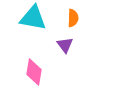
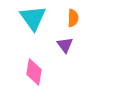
cyan triangle: rotated 44 degrees clockwise
